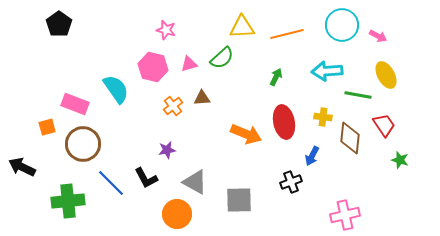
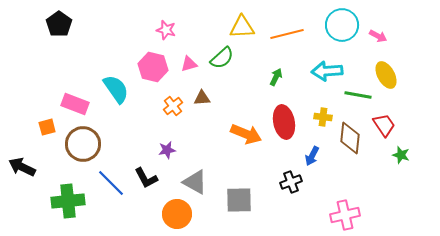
green star: moved 1 px right, 5 px up
